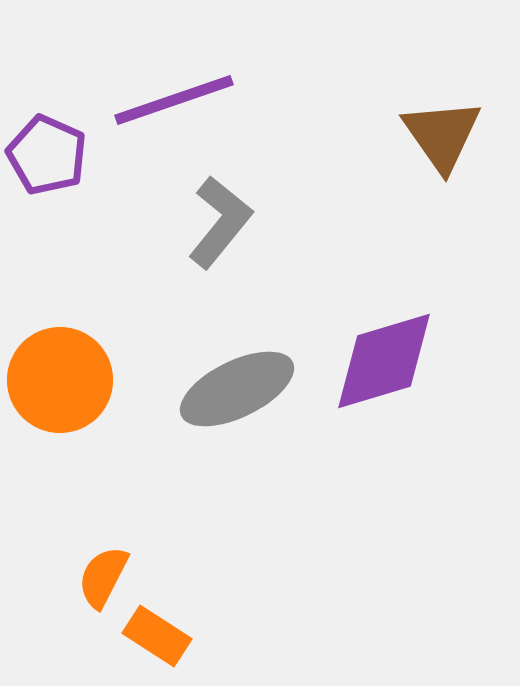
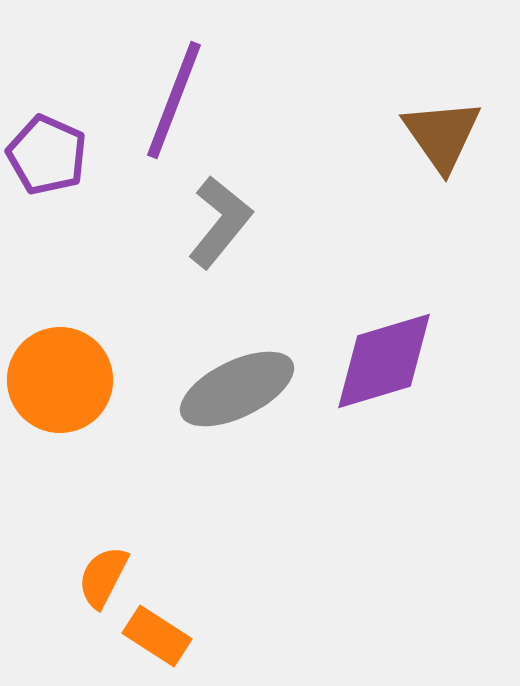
purple line: rotated 50 degrees counterclockwise
